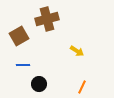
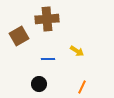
brown cross: rotated 10 degrees clockwise
blue line: moved 25 px right, 6 px up
